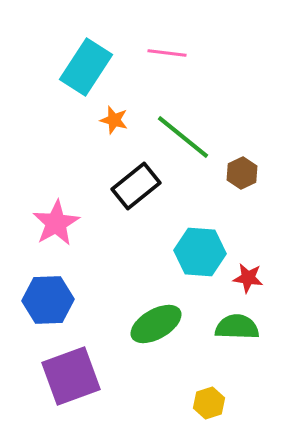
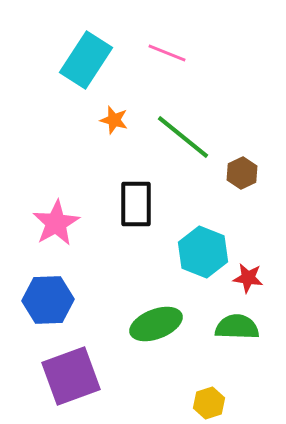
pink line: rotated 15 degrees clockwise
cyan rectangle: moved 7 px up
black rectangle: moved 18 px down; rotated 51 degrees counterclockwise
cyan hexagon: moved 3 px right; rotated 18 degrees clockwise
green ellipse: rotated 9 degrees clockwise
